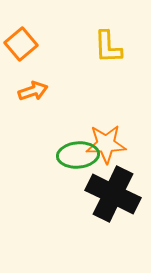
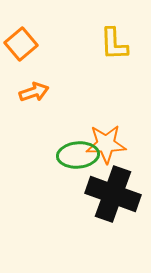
yellow L-shape: moved 6 px right, 3 px up
orange arrow: moved 1 px right, 1 px down
black cross: rotated 6 degrees counterclockwise
